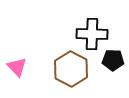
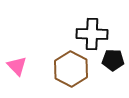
pink triangle: moved 1 px up
